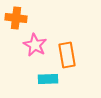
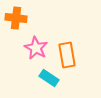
pink star: moved 1 px right, 3 px down
cyan rectangle: moved 1 px right, 1 px up; rotated 36 degrees clockwise
